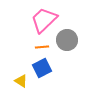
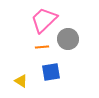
gray circle: moved 1 px right, 1 px up
blue square: moved 9 px right, 4 px down; rotated 18 degrees clockwise
